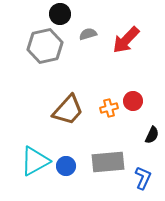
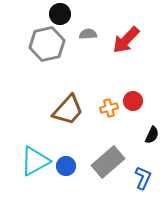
gray semicircle: rotated 12 degrees clockwise
gray hexagon: moved 2 px right, 2 px up
gray rectangle: rotated 36 degrees counterclockwise
